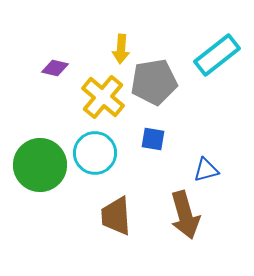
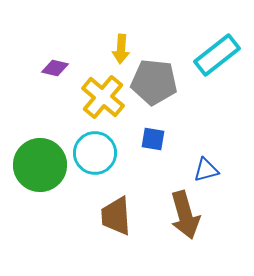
gray pentagon: rotated 15 degrees clockwise
